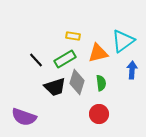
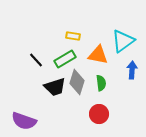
orange triangle: moved 2 px down; rotated 25 degrees clockwise
purple semicircle: moved 4 px down
